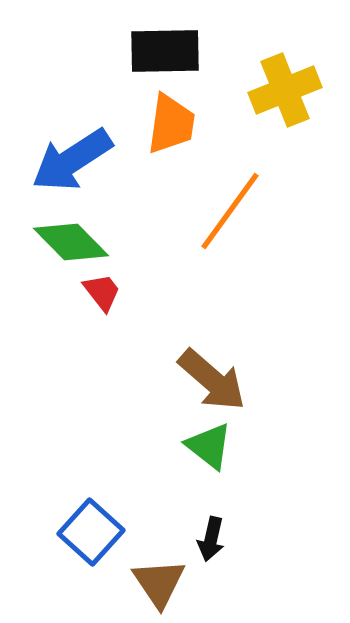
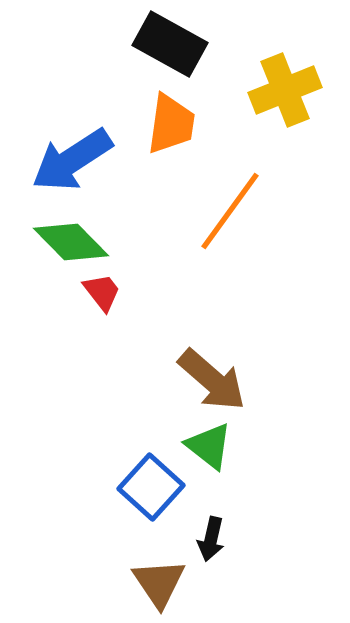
black rectangle: moved 5 px right, 7 px up; rotated 30 degrees clockwise
blue square: moved 60 px right, 45 px up
